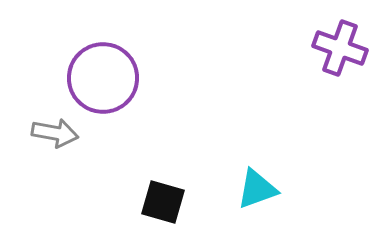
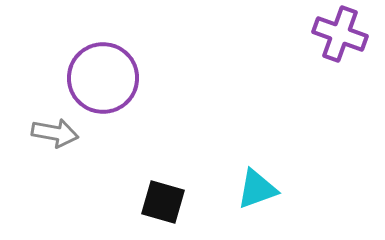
purple cross: moved 14 px up
